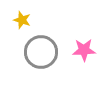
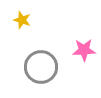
gray circle: moved 15 px down
